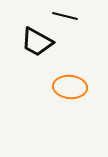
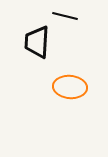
black trapezoid: rotated 64 degrees clockwise
